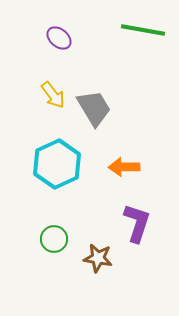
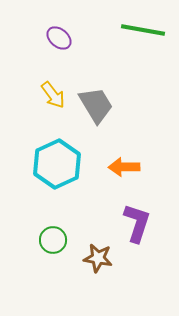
gray trapezoid: moved 2 px right, 3 px up
green circle: moved 1 px left, 1 px down
